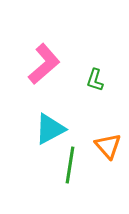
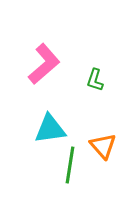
cyan triangle: rotated 20 degrees clockwise
orange triangle: moved 5 px left
